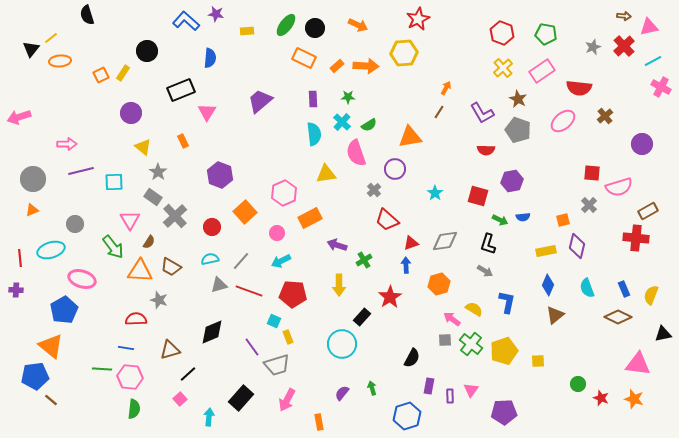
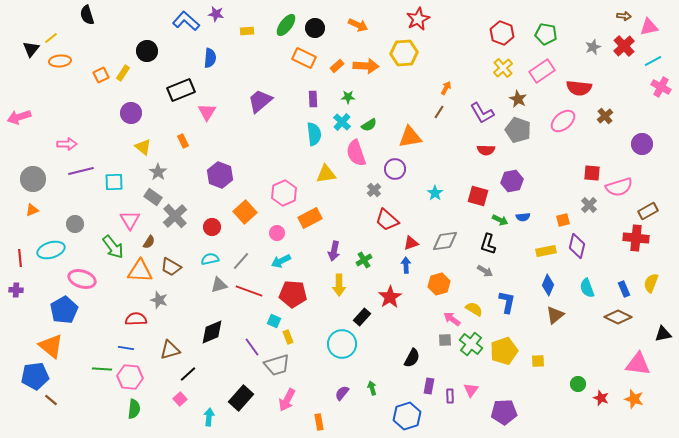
purple arrow at (337, 245): moved 3 px left, 6 px down; rotated 96 degrees counterclockwise
yellow semicircle at (651, 295): moved 12 px up
